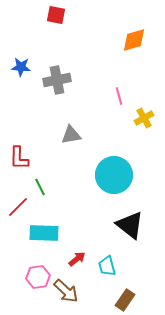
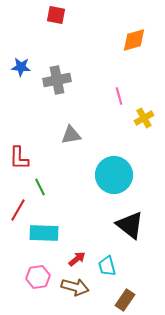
red line: moved 3 px down; rotated 15 degrees counterclockwise
brown arrow: moved 9 px right, 4 px up; rotated 28 degrees counterclockwise
